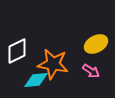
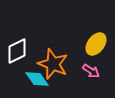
yellow ellipse: rotated 25 degrees counterclockwise
orange star: rotated 12 degrees clockwise
cyan diamond: moved 1 px right, 1 px up; rotated 60 degrees clockwise
